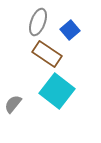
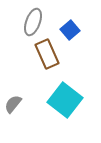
gray ellipse: moved 5 px left
brown rectangle: rotated 32 degrees clockwise
cyan square: moved 8 px right, 9 px down
